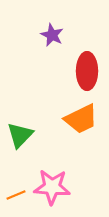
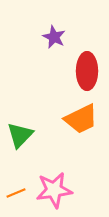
purple star: moved 2 px right, 2 px down
pink star: moved 2 px right, 3 px down; rotated 12 degrees counterclockwise
orange line: moved 2 px up
